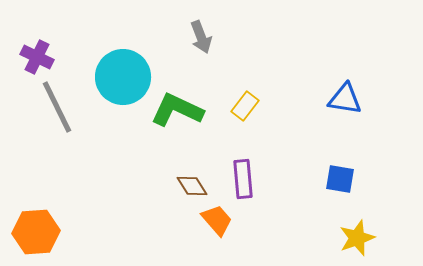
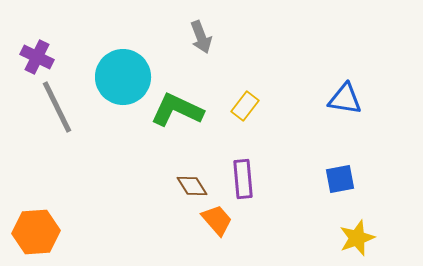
blue square: rotated 20 degrees counterclockwise
